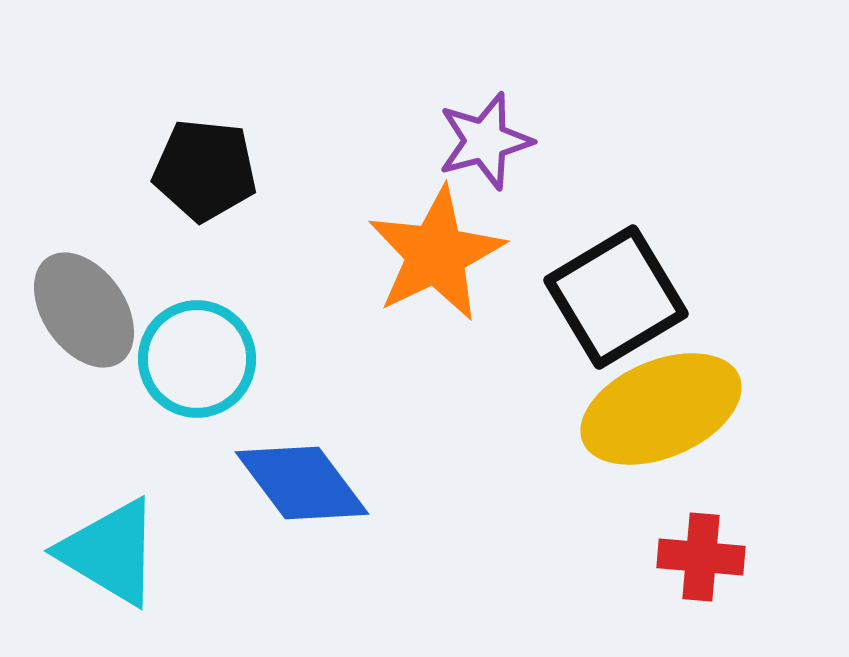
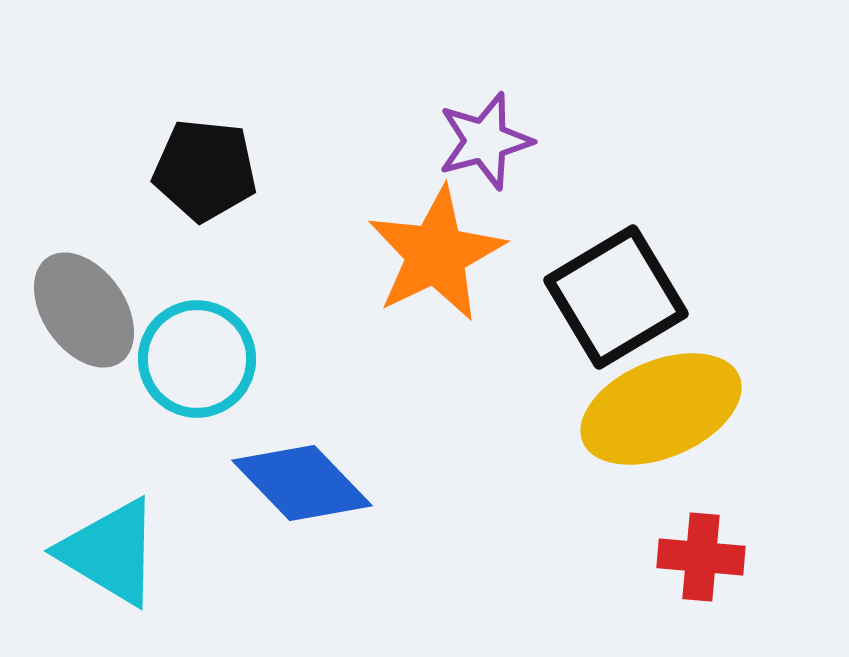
blue diamond: rotated 7 degrees counterclockwise
